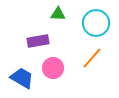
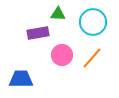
cyan circle: moved 3 px left, 1 px up
purple rectangle: moved 8 px up
pink circle: moved 9 px right, 13 px up
blue trapezoid: moved 1 px left, 1 px down; rotated 30 degrees counterclockwise
